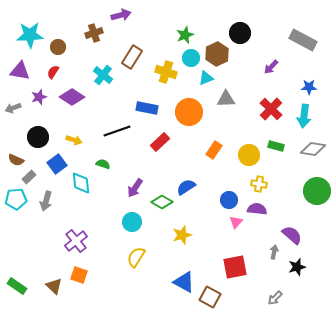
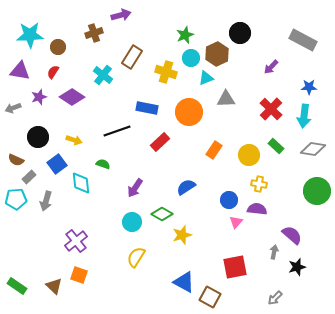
green rectangle at (276, 146): rotated 28 degrees clockwise
green diamond at (162, 202): moved 12 px down
